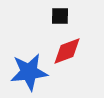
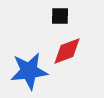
blue star: moved 1 px up
